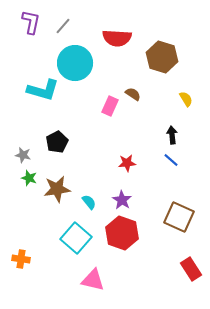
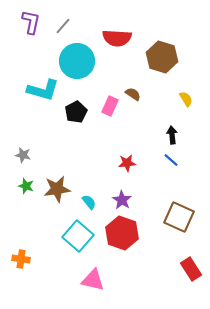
cyan circle: moved 2 px right, 2 px up
black pentagon: moved 19 px right, 30 px up
green star: moved 3 px left, 8 px down
cyan square: moved 2 px right, 2 px up
